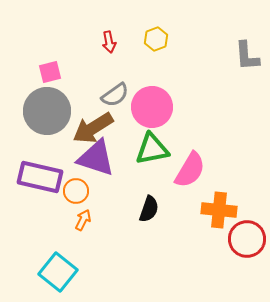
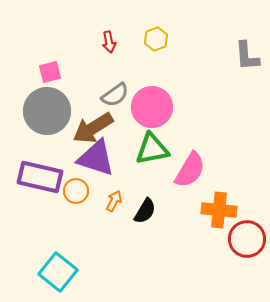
black semicircle: moved 4 px left, 2 px down; rotated 12 degrees clockwise
orange arrow: moved 31 px right, 19 px up
